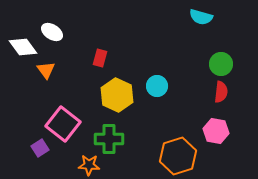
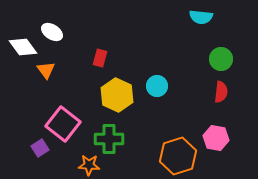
cyan semicircle: rotated 10 degrees counterclockwise
green circle: moved 5 px up
pink hexagon: moved 7 px down
